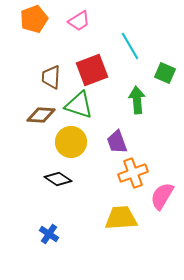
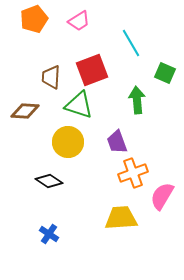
cyan line: moved 1 px right, 3 px up
brown diamond: moved 16 px left, 4 px up
yellow circle: moved 3 px left
black diamond: moved 9 px left, 2 px down
